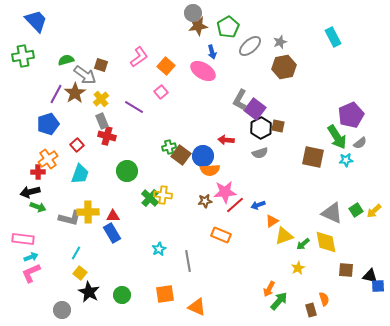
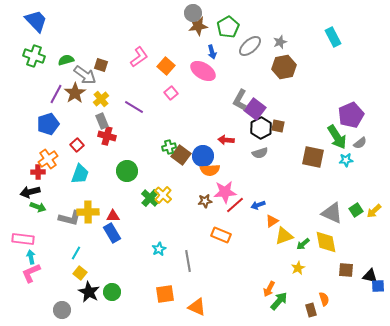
green cross at (23, 56): moved 11 px right; rotated 30 degrees clockwise
pink square at (161, 92): moved 10 px right, 1 px down
yellow cross at (163, 195): rotated 36 degrees clockwise
cyan arrow at (31, 257): rotated 80 degrees counterclockwise
green circle at (122, 295): moved 10 px left, 3 px up
